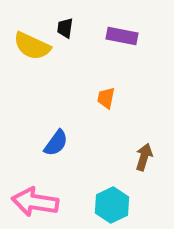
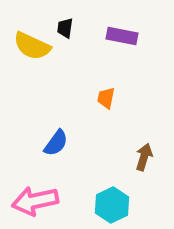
pink arrow: moved 1 px up; rotated 21 degrees counterclockwise
